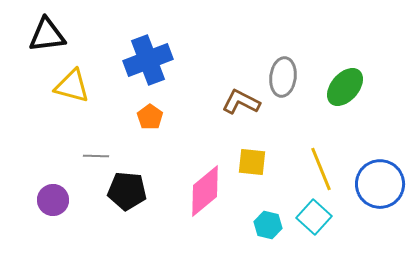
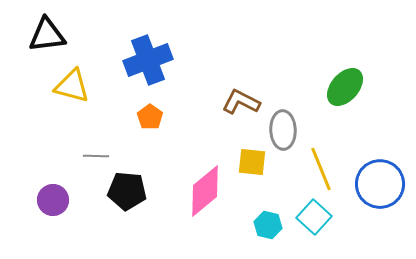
gray ellipse: moved 53 px down; rotated 9 degrees counterclockwise
